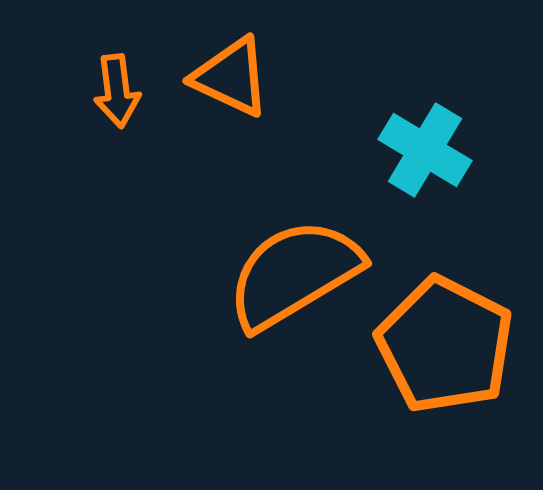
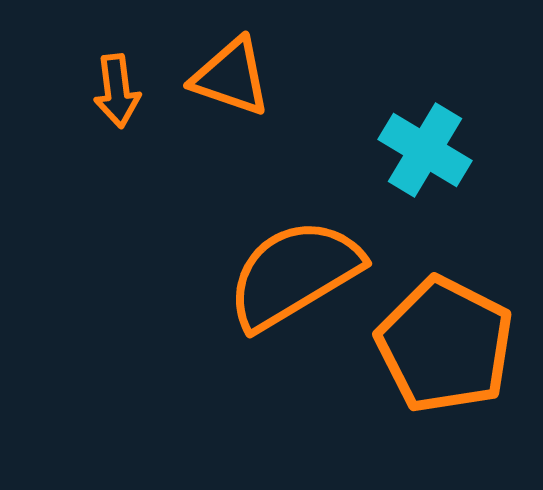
orange triangle: rotated 6 degrees counterclockwise
